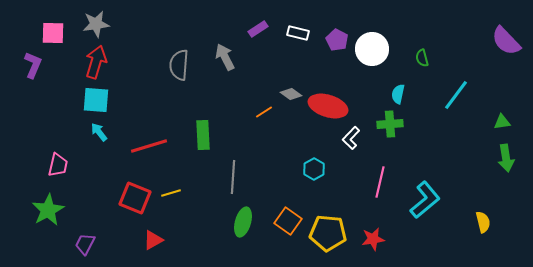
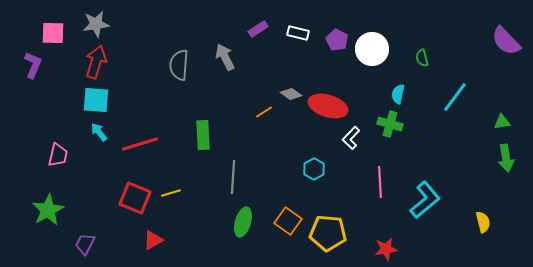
cyan line: moved 1 px left, 2 px down
green cross: rotated 20 degrees clockwise
red line: moved 9 px left, 2 px up
pink trapezoid: moved 10 px up
pink line: rotated 16 degrees counterclockwise
red star: moved 13 px right, 10 px down
